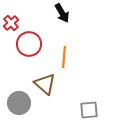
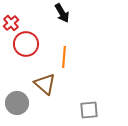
red circle: moved 3 px left
gray circle: moved 2 px left
